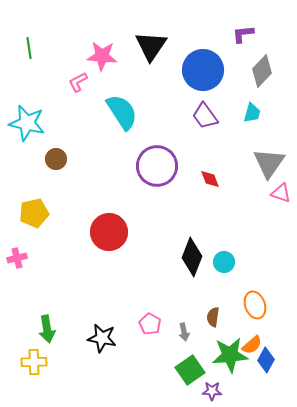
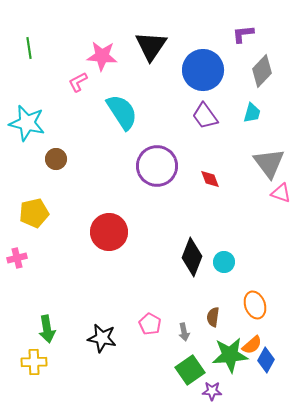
gray triangle: rotated 12 degrees counterclockwise
